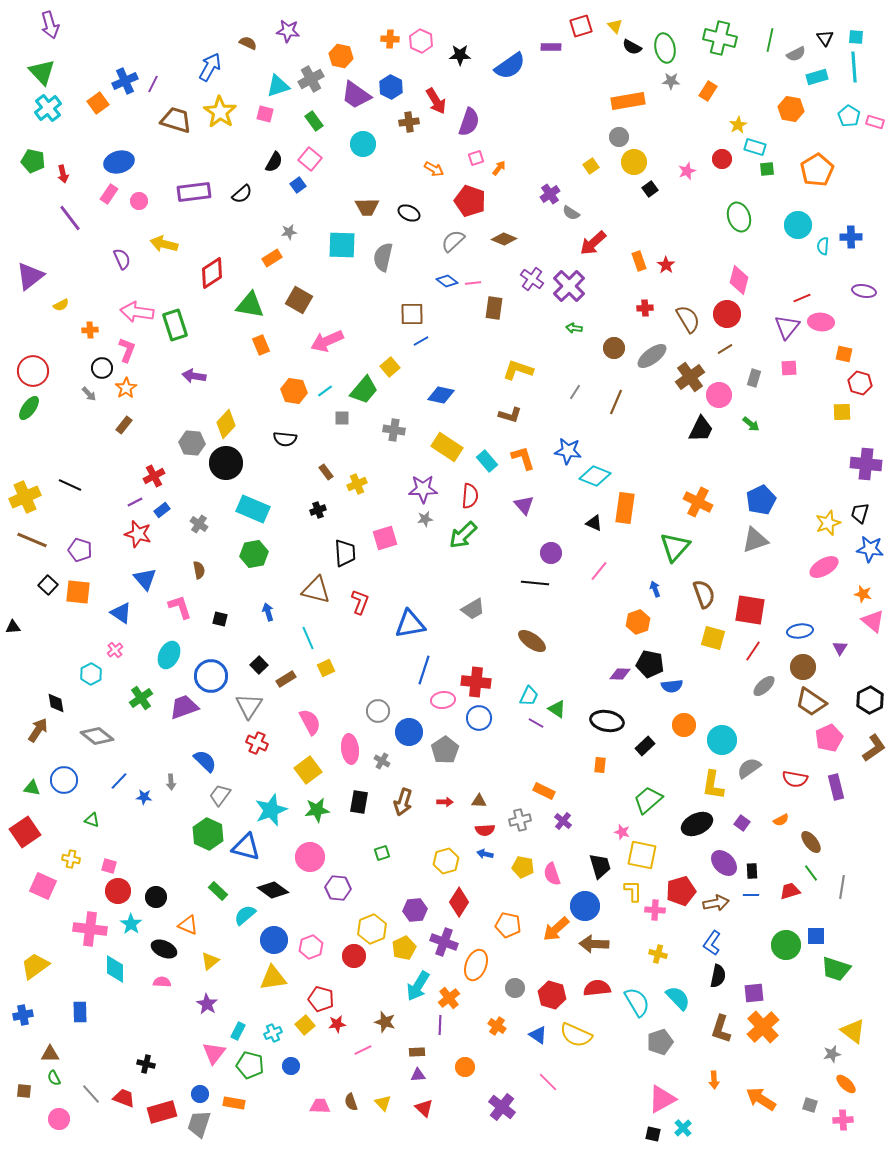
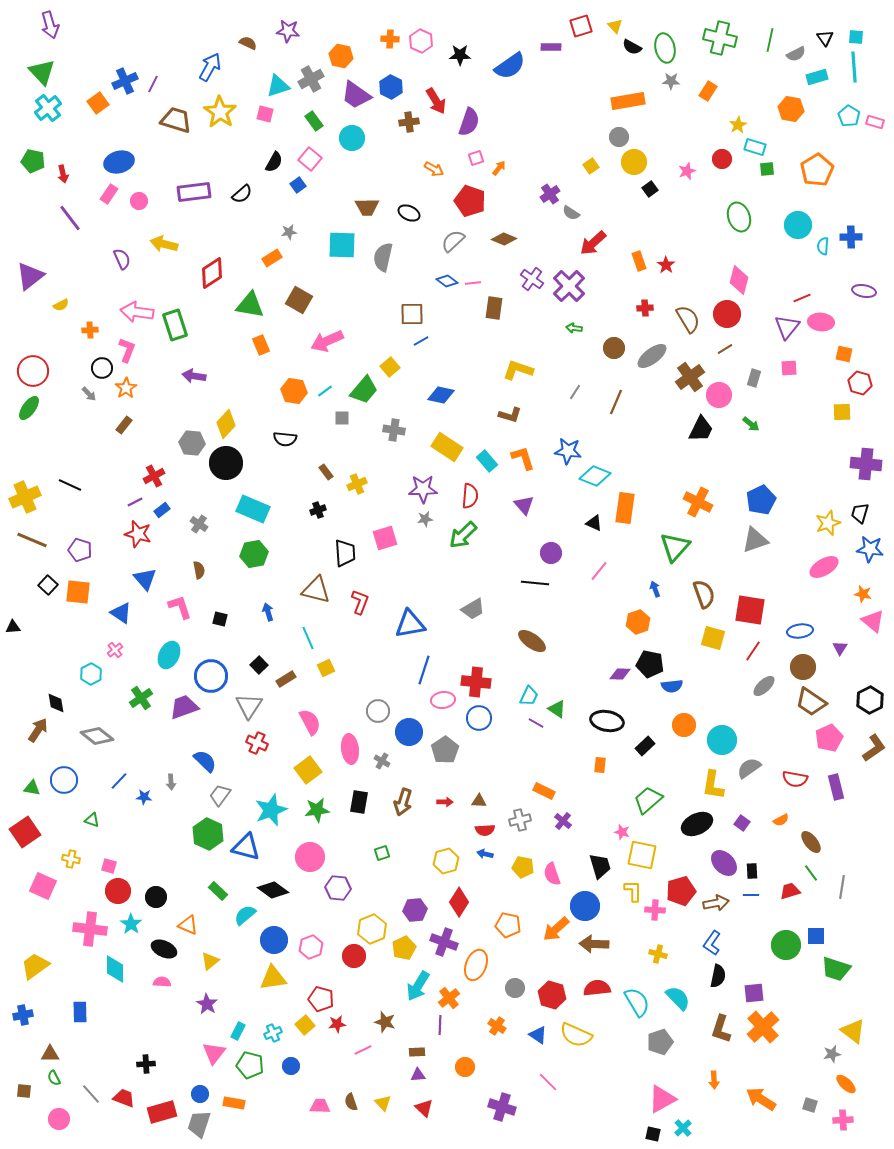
cyan circle at (363, 144): moved 11 px left, 6 px up
black cross at (146, 1064): rotated 18 degrees counterclockwise
purple cross at (502, 1107): rotated 20 degrees counterclockwise
